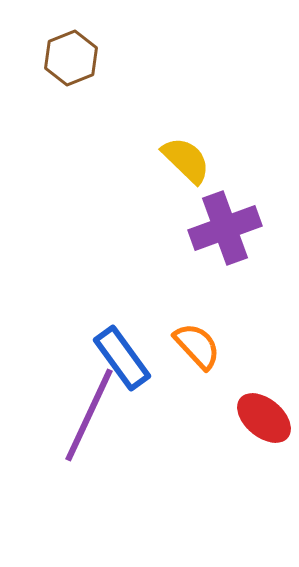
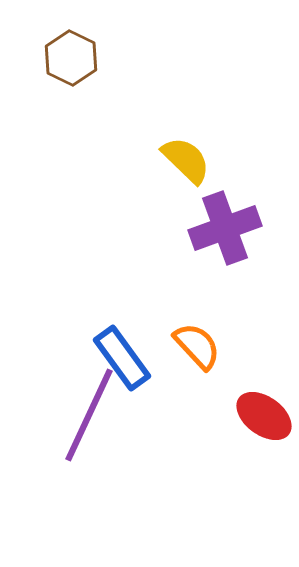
brown hexagon: rotated 12 degrees counterclockwise
red ellipse: moved 2 px up; rotated 4 degrees counterclockwise
